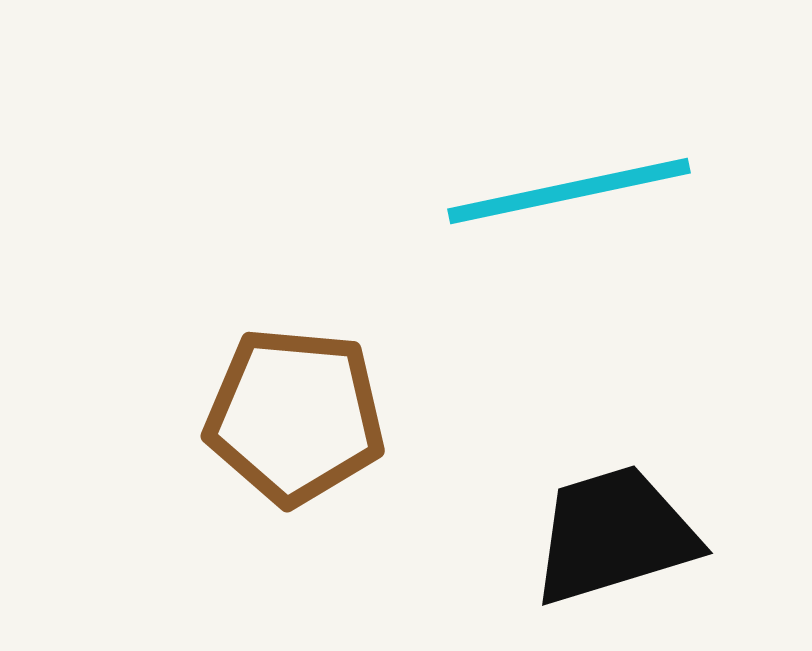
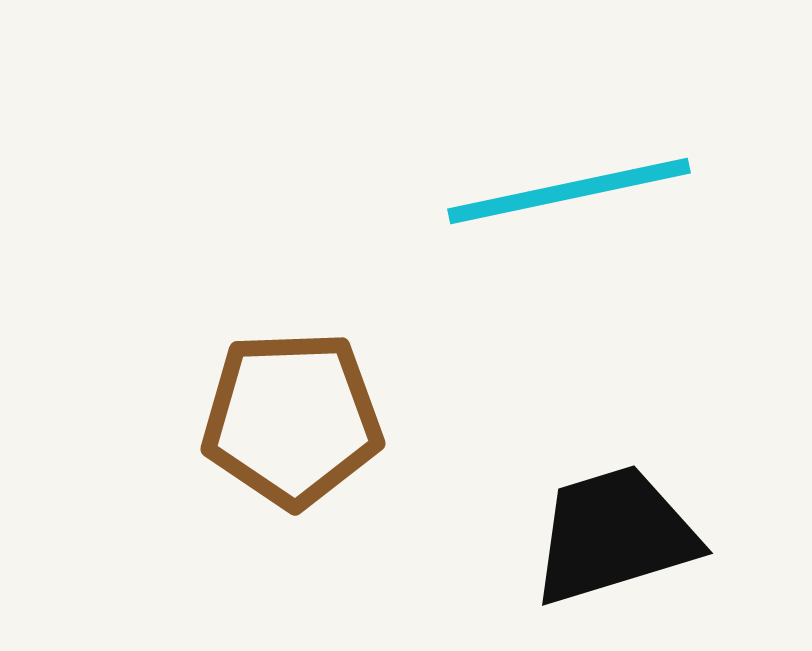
brown pentagon: moved 3 px left, 3 px down; rotated 7 degrees counterclockwise
